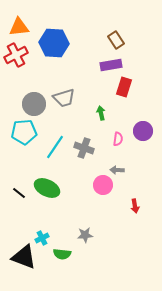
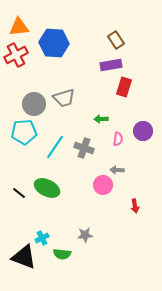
green arrow: moved 6 px down; rotated 80 degrees counterclockwise
